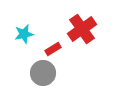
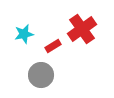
red rectangle: moved 3 px up
gray circle: moved 2 px left, 2 px down
